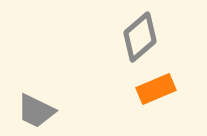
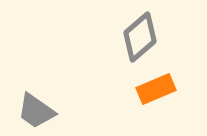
gray trapezoid: rotated 9 degrees clockwise
